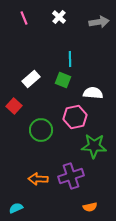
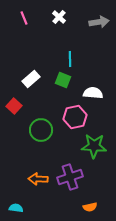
purple cross: moved 1 px left, 1 px down
cyan semicircle: rotated 32 degrees clockwise
